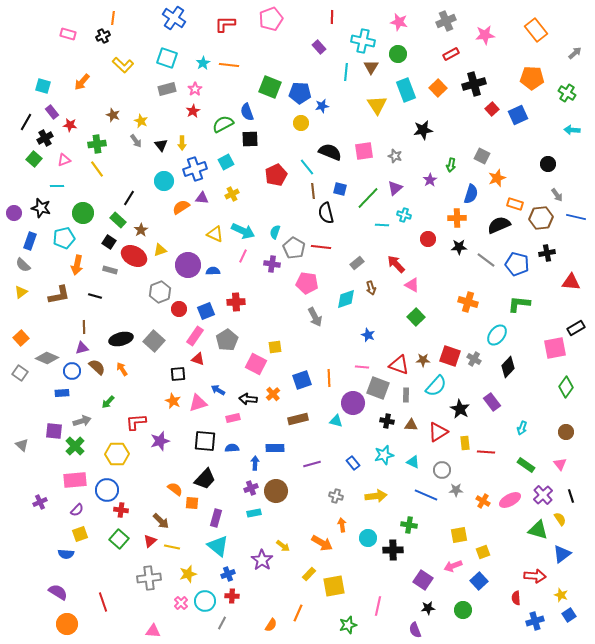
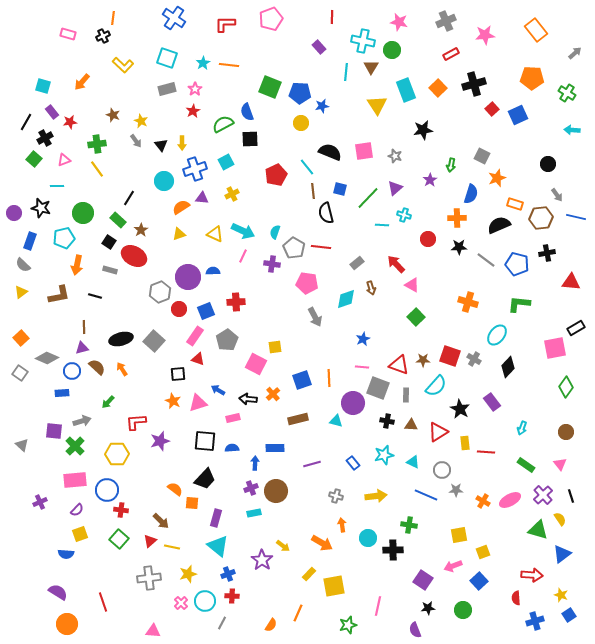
green circle at (398, 54): moved 6 px left, 4 px up
red star at (70, 125): moved 3 px up; rotated 16 degrees counterclockwise
yellow triangle at (160, 250): moved 19 px right, 16 px up
purple circle at (188, 265): moved 12 px down
blue star at (368, 335): moved 5 px left, 4 px down; rotated 24 degrees clockwise
red arrow at (535, 576): moved 3 px left, 1 px up
